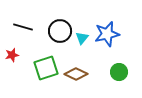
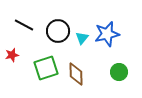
black line: moved 1 px right, 2 px up; rotated 12 degrees clockwise
black circle: moved 2 px left
brown diamond: rotated 65 degrees clockwise
